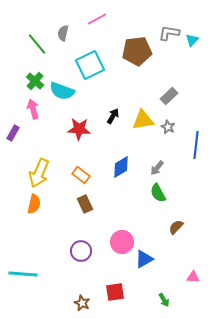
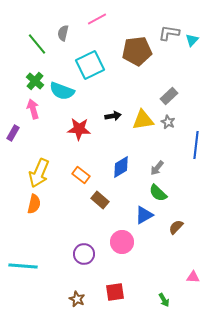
black arrow: rotated 49 degrees clockwise
gray star: moved 5 px up
green semicircle: rotated 18 degrees counterclockwise
brown rectangle: moved 15 px right, 4 px up; rotated 24 degrees counterclockwise
purple circle: moved 3 px right, 3 px down
blue triangle: moved 44 px up
cyan line: moved 8 px up
brown star: moved 5 px left, 4 px up
